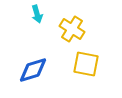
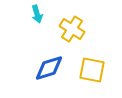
yellow square: moved 6 px right, 6 px down
blue diamond: moved 16 px right, 2 px up
